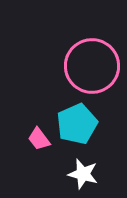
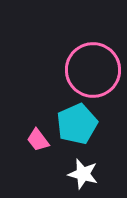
pink circle: moved 1 px right, 4 px down
pink trapezoid: moved 1 px left, 1 px down
